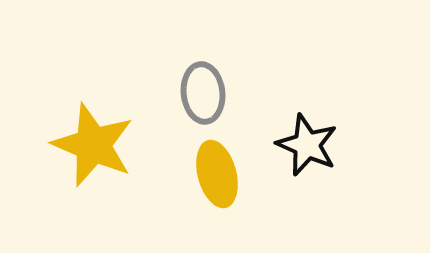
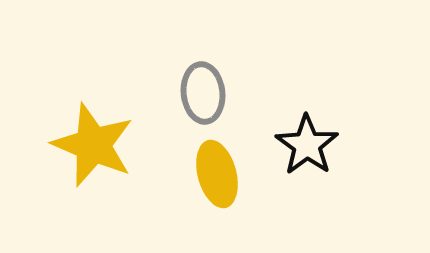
black star: rotated 12 degrees clockwise
